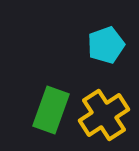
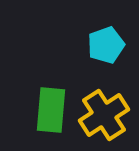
green rectangle: rotated 15 degrees counterclockwise
